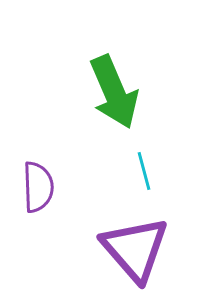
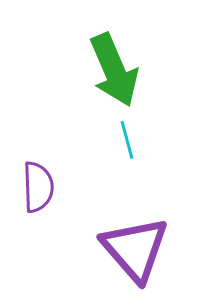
green arrow: moved 22 px up
cyan line: moved 17 px left, 31 px up
